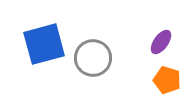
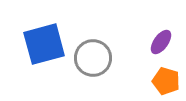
orange pentagon: moved 1 px left, 1 px down
